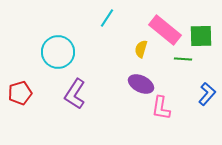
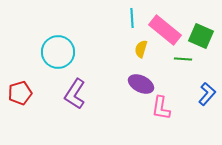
cyan line: moved 25 px right; rotated 36 degrees counterclockwise
green square: rotated 25 degrees clockwise
